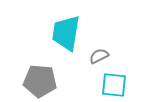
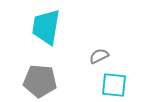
cyan trapezoid: moved 20 px left, 6 px up
